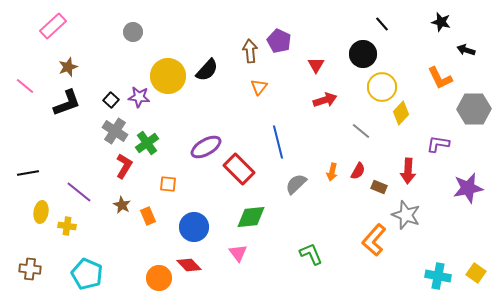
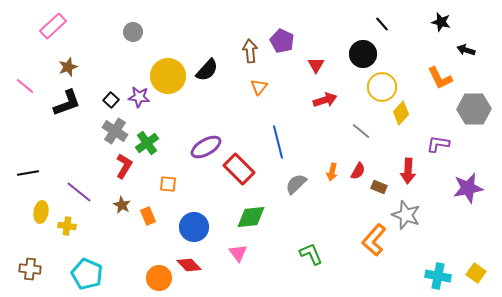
purple pentagon at (279, 41): moved 3 px right
